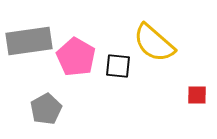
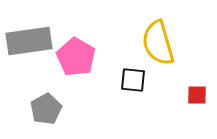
yellow semicircle: moved 4 px right; rotated 33 degrees clockwise
black square: moved 15 px right, 14 px down
